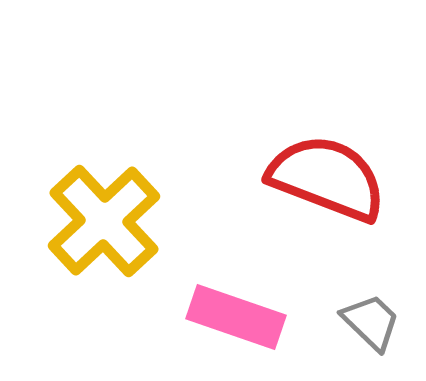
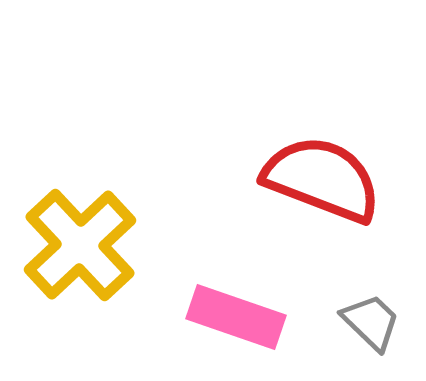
red semicircle: moved 5 px left, 1 px down
yellow cross: moved 24 px left, 24 px down
